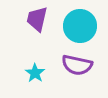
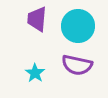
purple trapezoid: rotated 8 degrees counterclockwise
cyan circle: moved 2 px left
